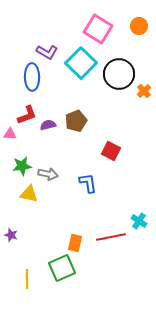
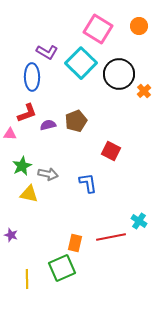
red L-shape: moved 2 px up
green star: rotated 18 degrees counterclockwise
